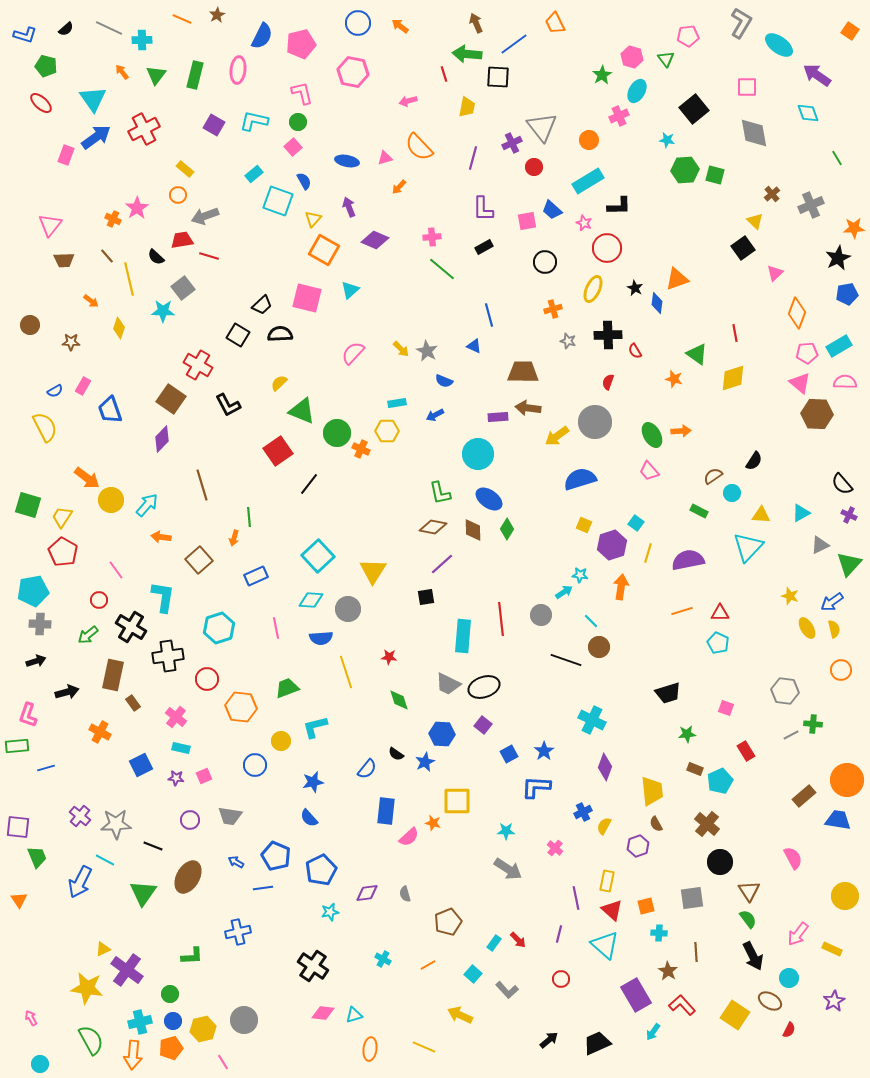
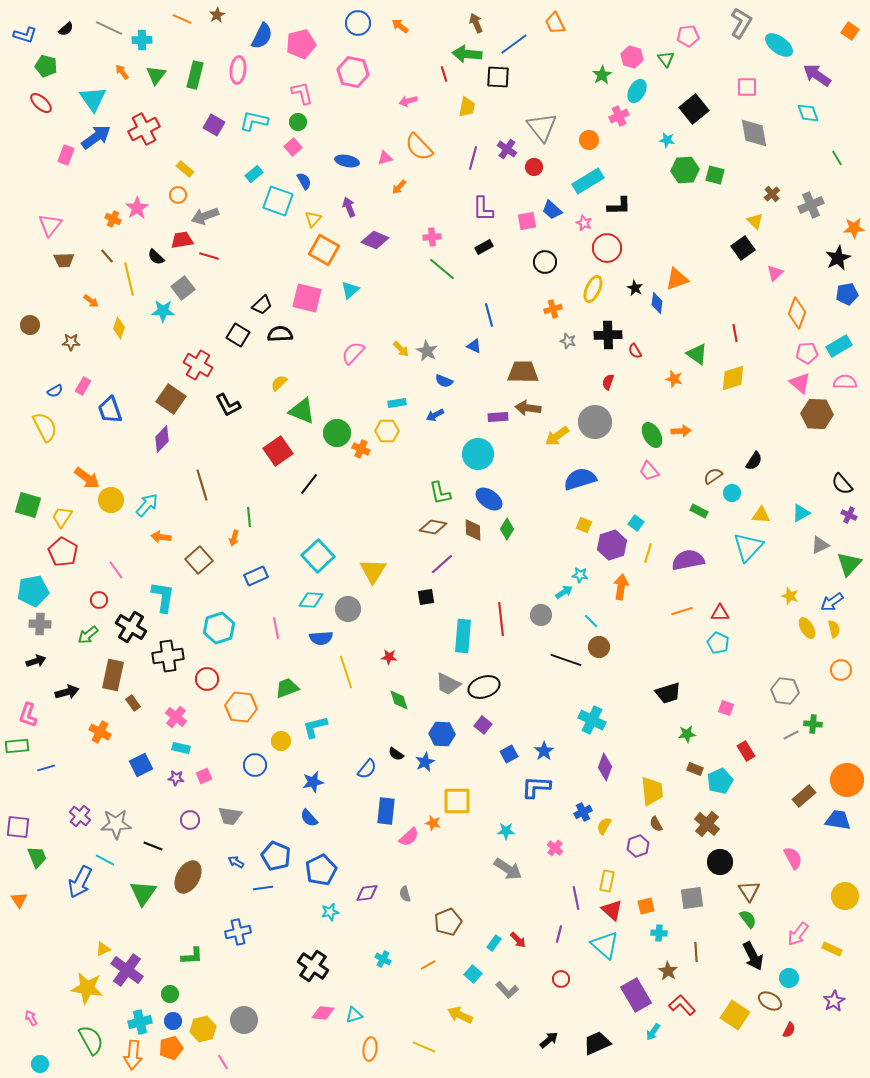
purple cross at (512, 143): moved 5 px left, 6 px down; rotated 30 degrees counterclockwise
